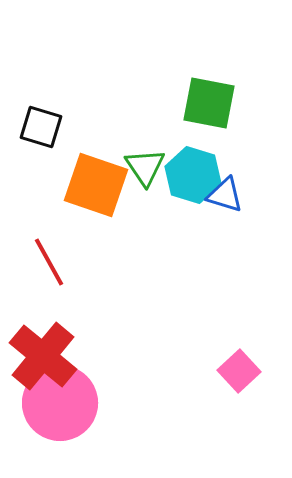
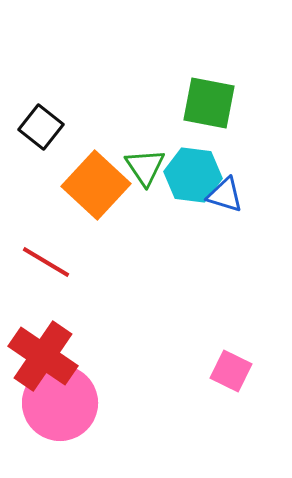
black square: rotated 21 degrees clockwise
cyan hexagon: rotated 10 degrees counterclockwise
orange square: rotated 24 degrees clockwise
red line: moved 3 px left; rotated 30 degrees counterclockwise
red cross: rotated 6 degrees counterclockwise
pink square: moved 8 px left; rotated 21 degrees counterclockwise
